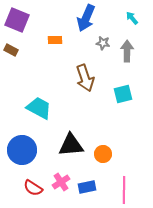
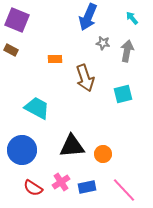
blue arrow: moved 2 px right, 1 px up
orange rectangle: moved 19 px down
gray arrow: rotated 10 degrees clockwise
cyan trapezoid: moved 2 px left
black triangle: moved 1 px right, 1 px down
pink line: rotated 44 degrees counterclockwise
